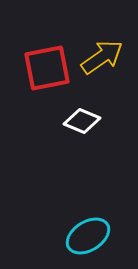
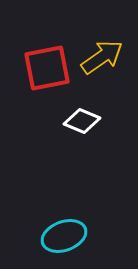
cyan ellipse: moved 24 px left; rotated 12 degrees clockwise
